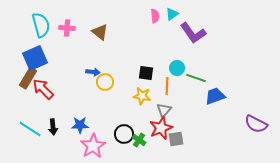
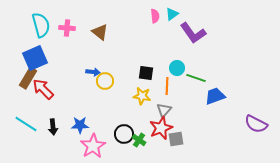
yellow circle: moved 1 px up
cyan line: moved 4 px left, 5 px up
